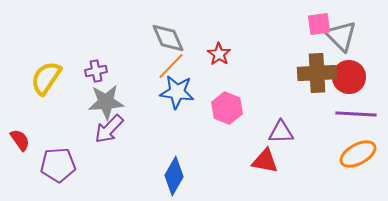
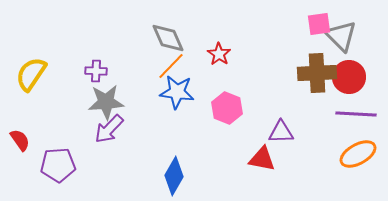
purple cross: rotated 15 degrees clockwise
yellow semicircle: moved 15 px left, 4 px up
red triangle: moved 3 px left, 2 px up
